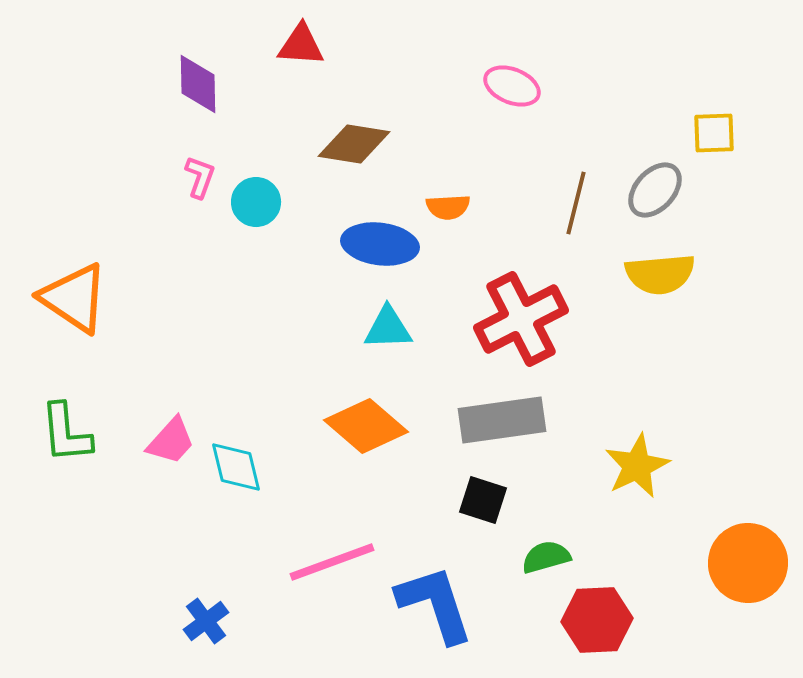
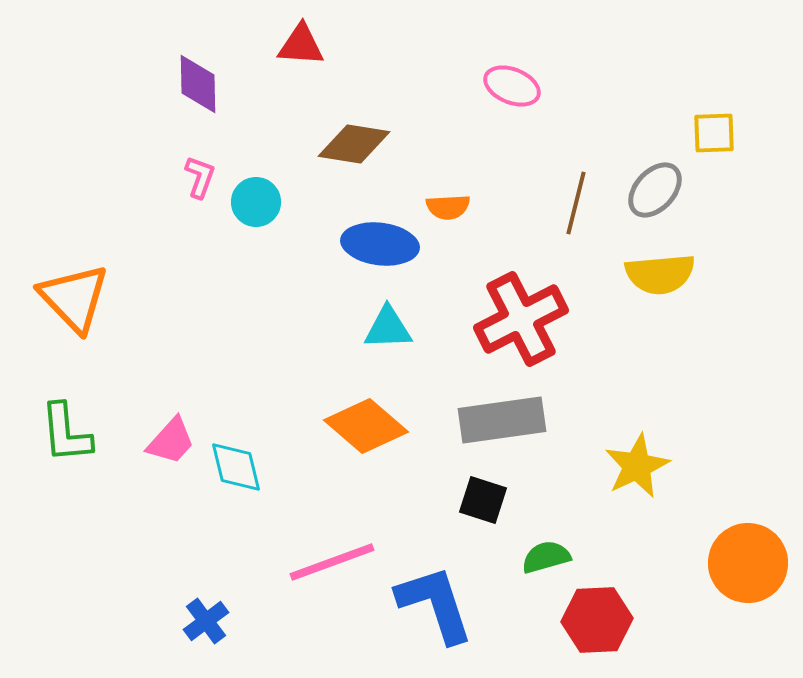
orange triangle: rotated 12 degrees clockwise
